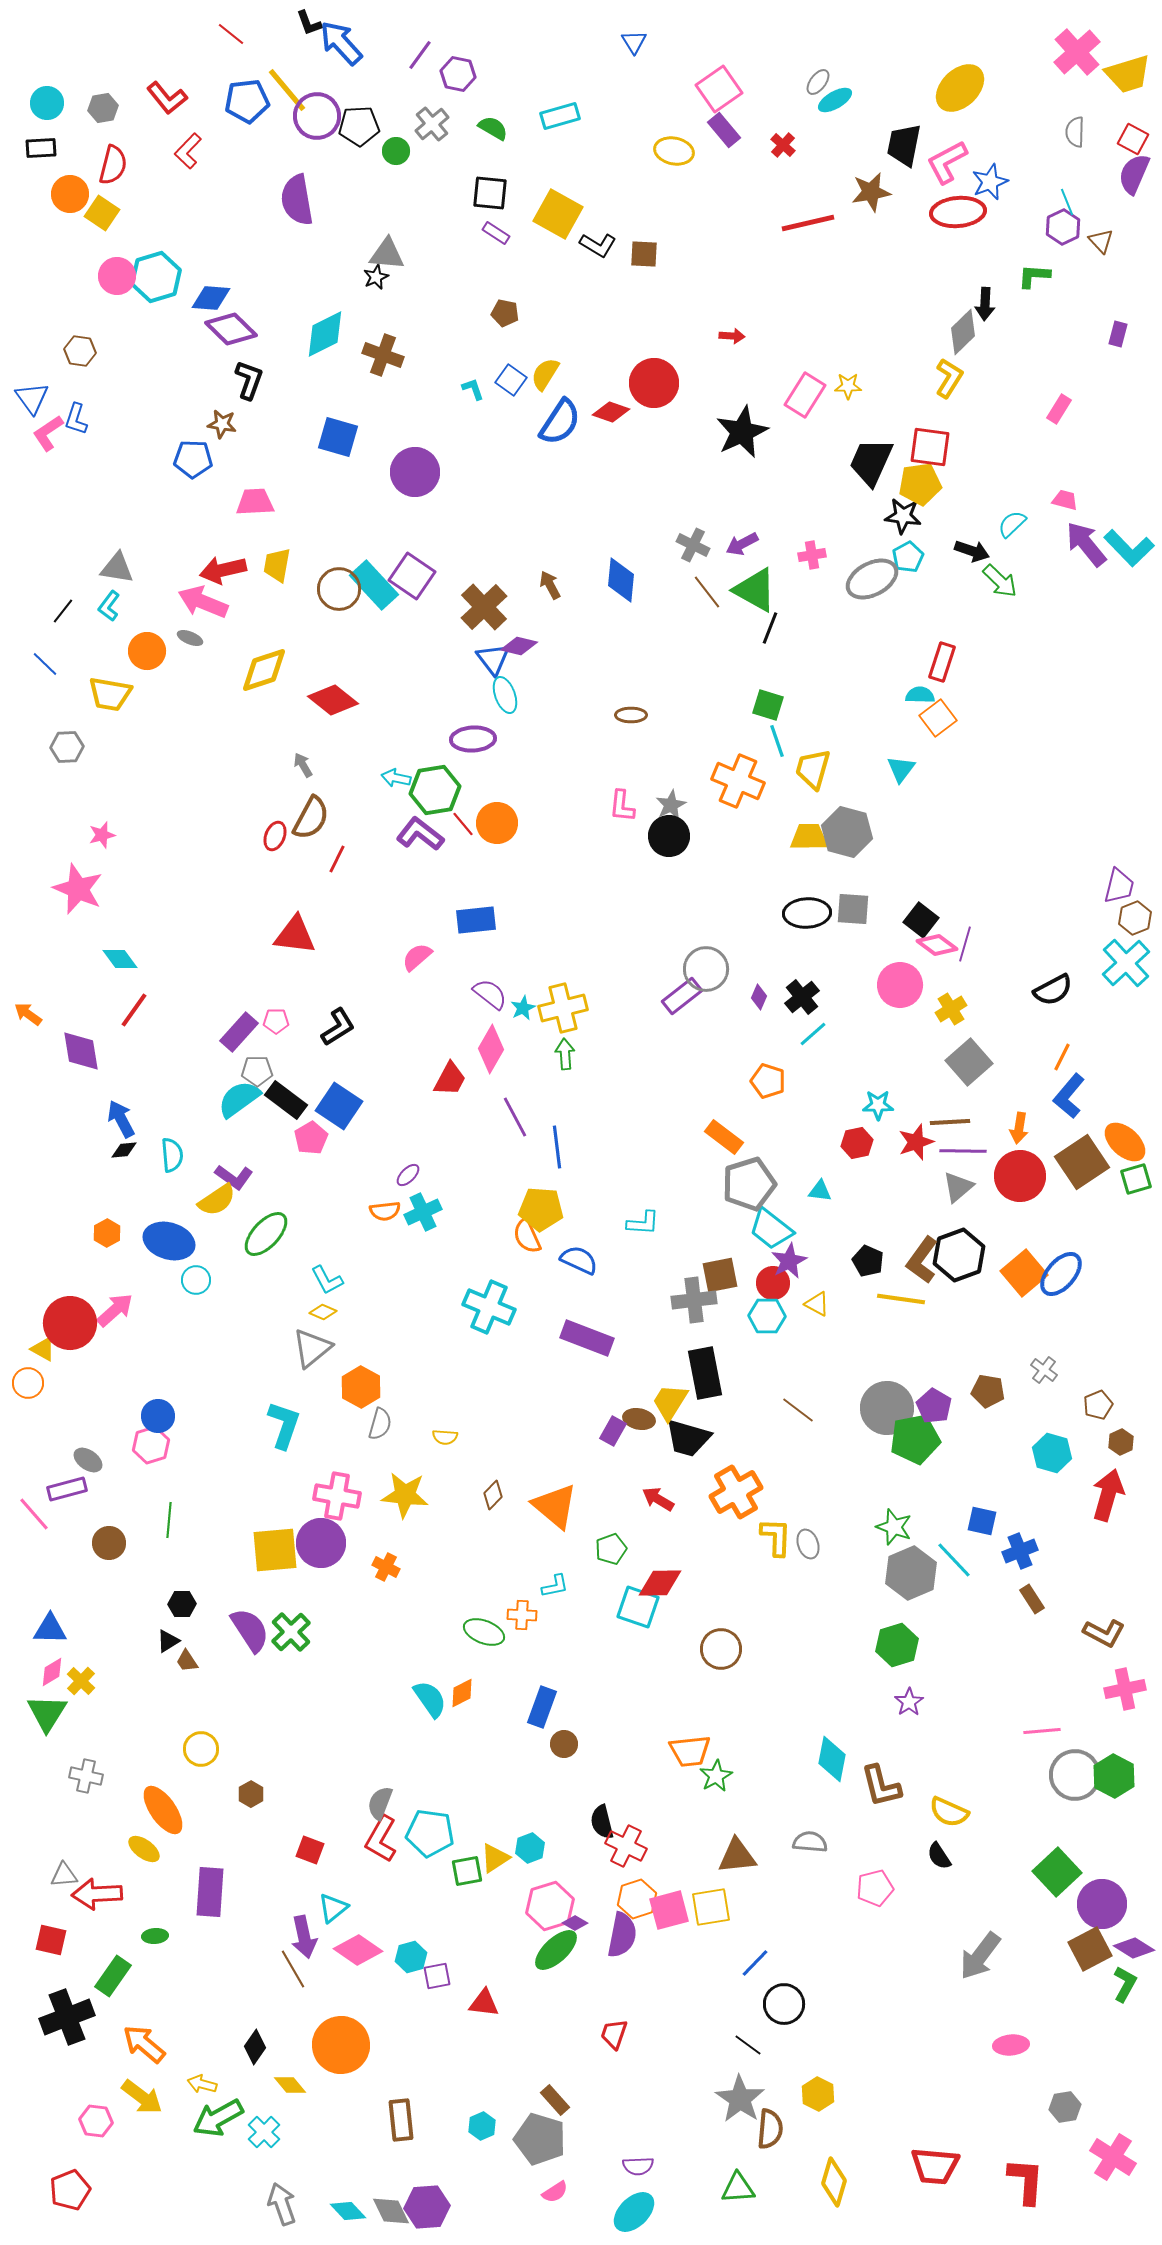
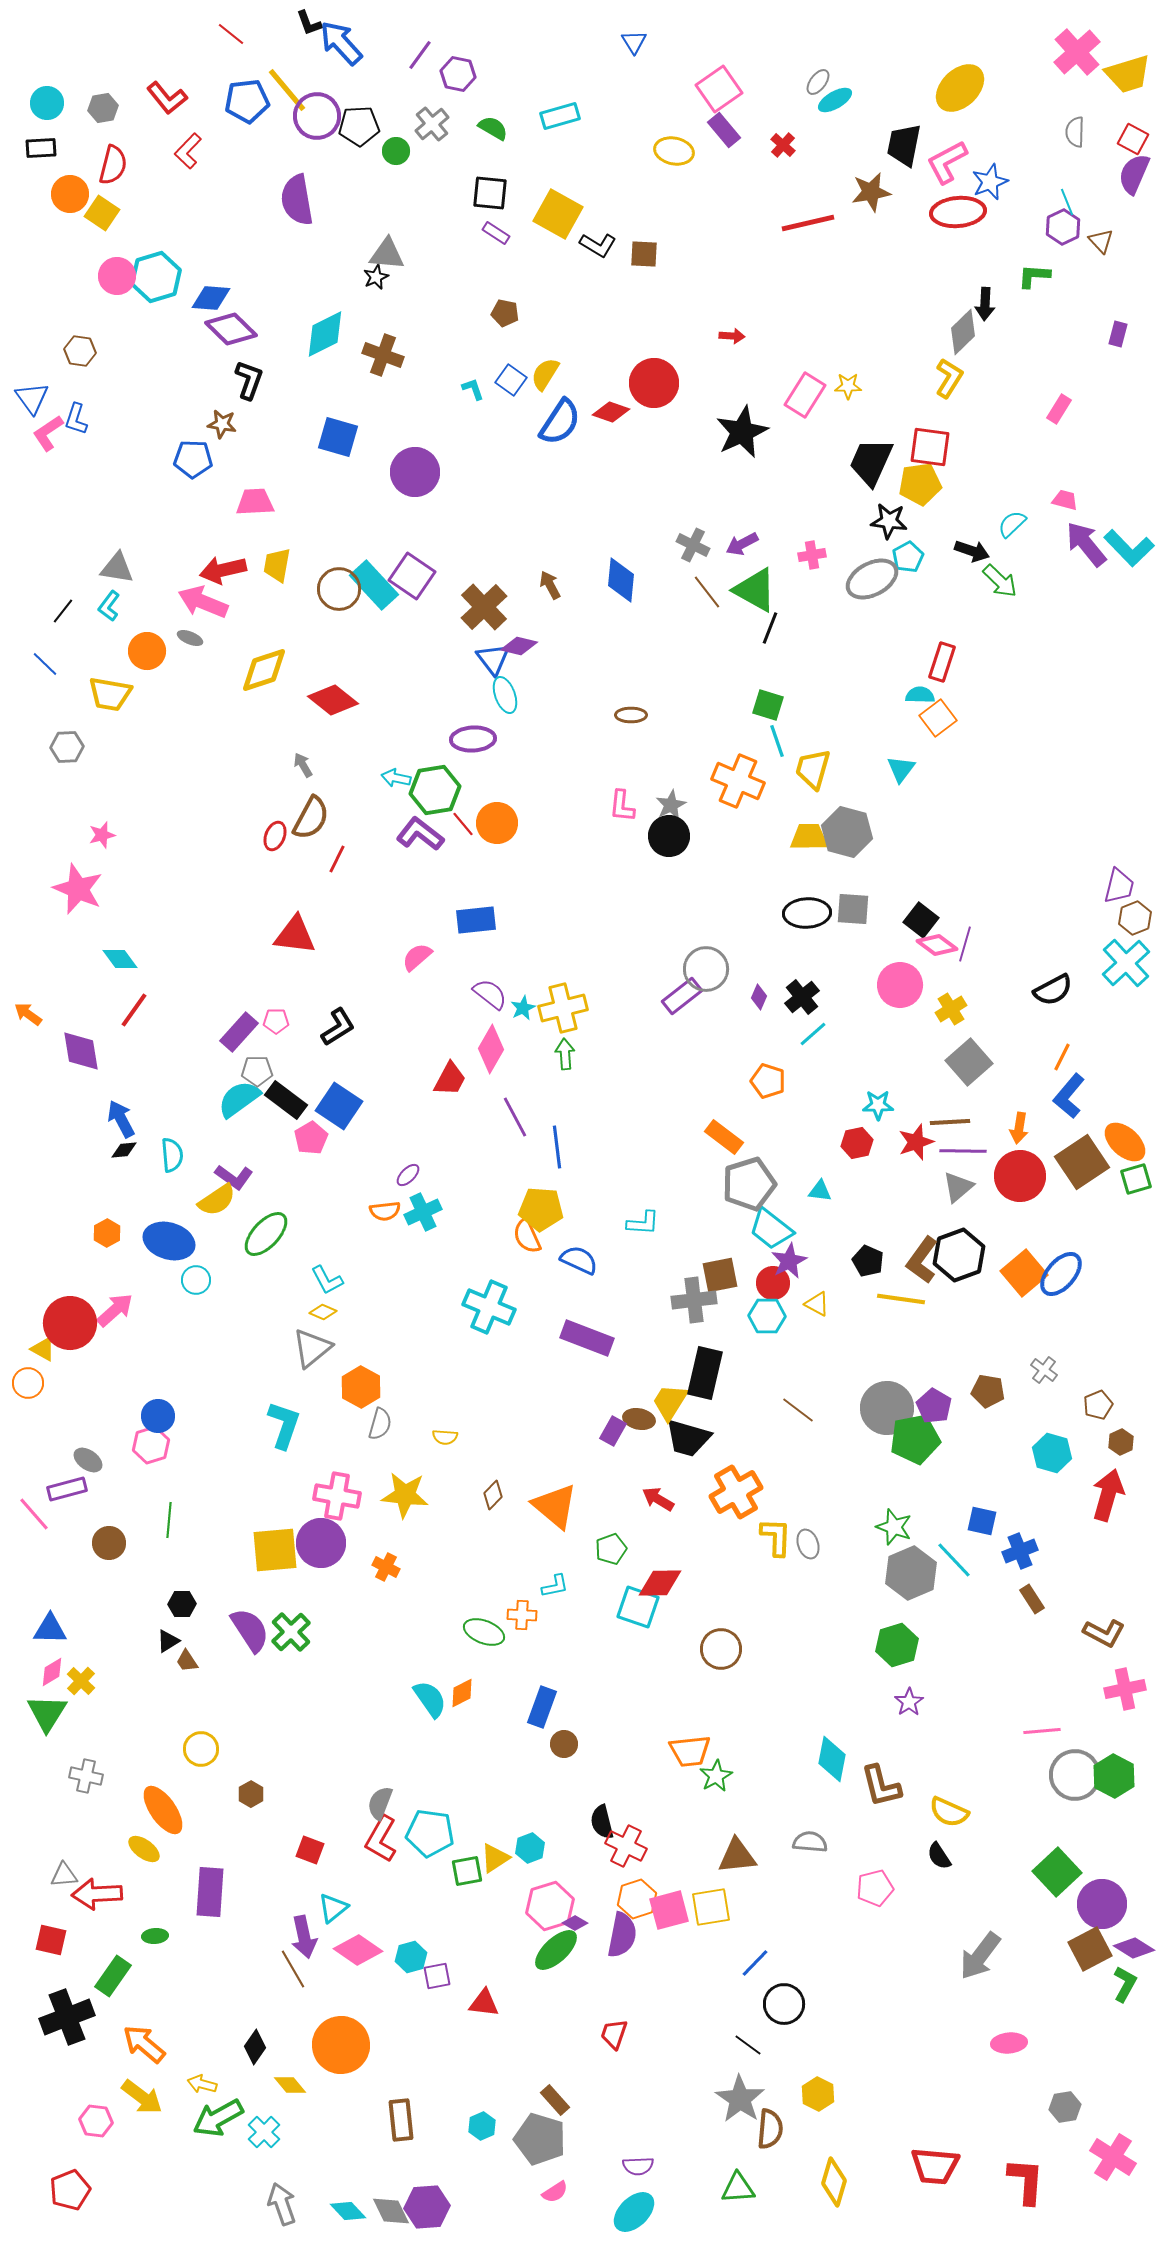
black star at (903, 516): moved 14 px left, 5 px down
black rectangle at (705, 1373): rotated 24 degrees clockwise
pink ellipse at (1011, 2045): moved 2 px left, 2 px up
